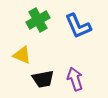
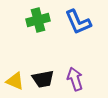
green cross: rotated 15 degrees clockwise
blue L-shape: moved 4 px up
yellow triangle: moved 7 px left, 26 px down
